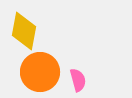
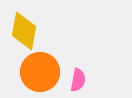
pink semicircle: rotated 25 degrees clockwise
